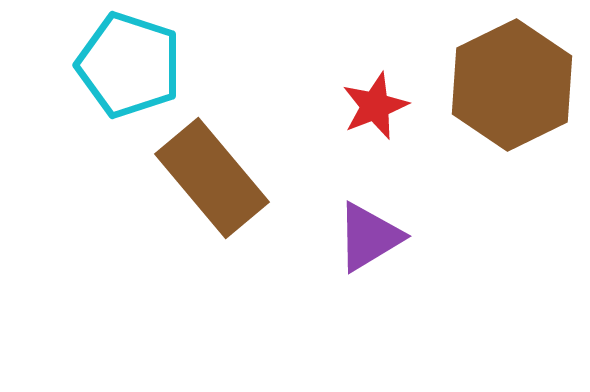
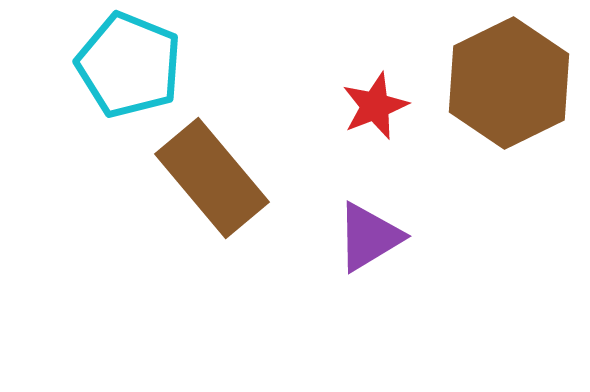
cyan pentagon: rotated 4 degrees clockwise
brown hexagon: moved 3 px left, 2 px up
